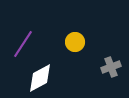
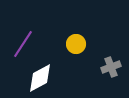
yellow circle: moved 1 px right, 2 px down
